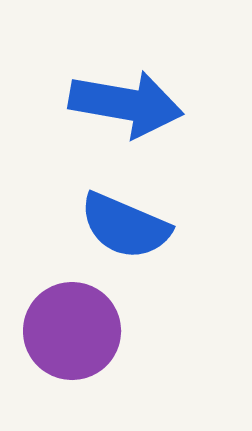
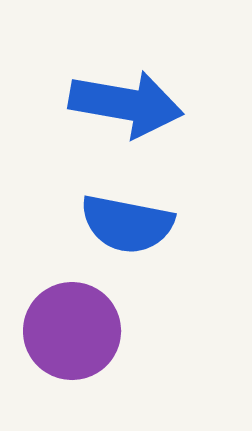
blue semicircle: moved 2 px right, 2 px up; rotated 12 degrees counterclockwise
